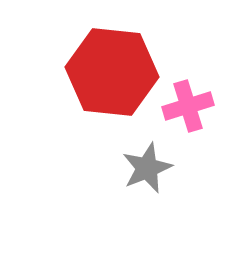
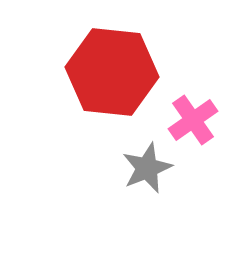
pink cross: moved 5 px right, 14 px down; rotated 18 degrees counterclockwise
